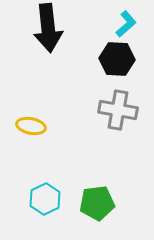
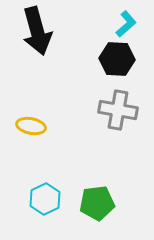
black arrow: moved 11 px left, 3 px down; rotated 9 degrees counterclockwise
